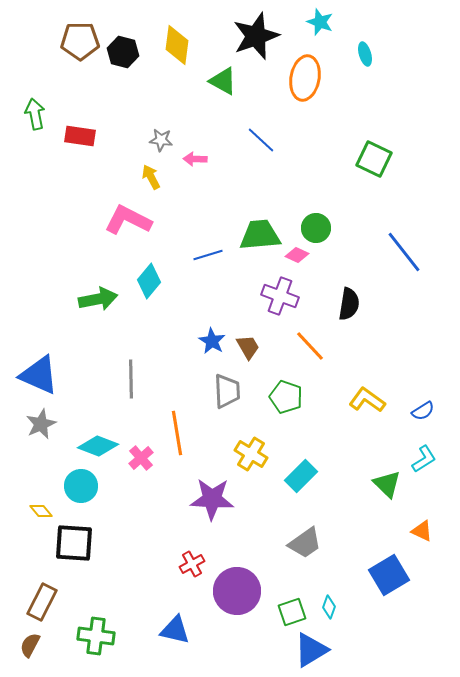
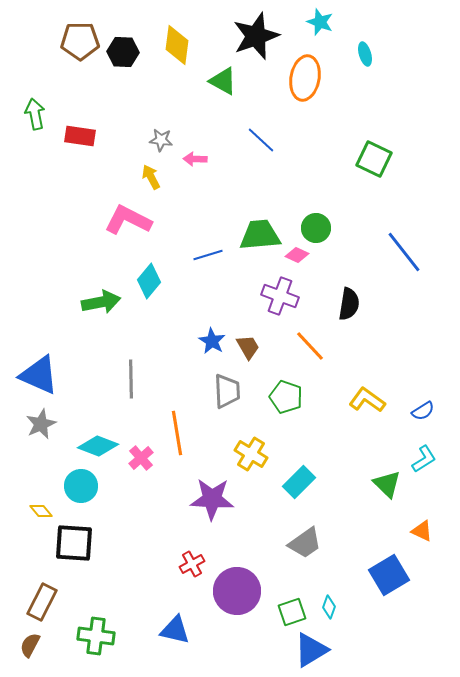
black hexagon at (123, 52): rotated 12 degrees counterclockwise
green arrow at (98, 299): moved 3 px right, 3 px down
cyan rectangle at (301, 476): moved 2 px left, 6 px down
